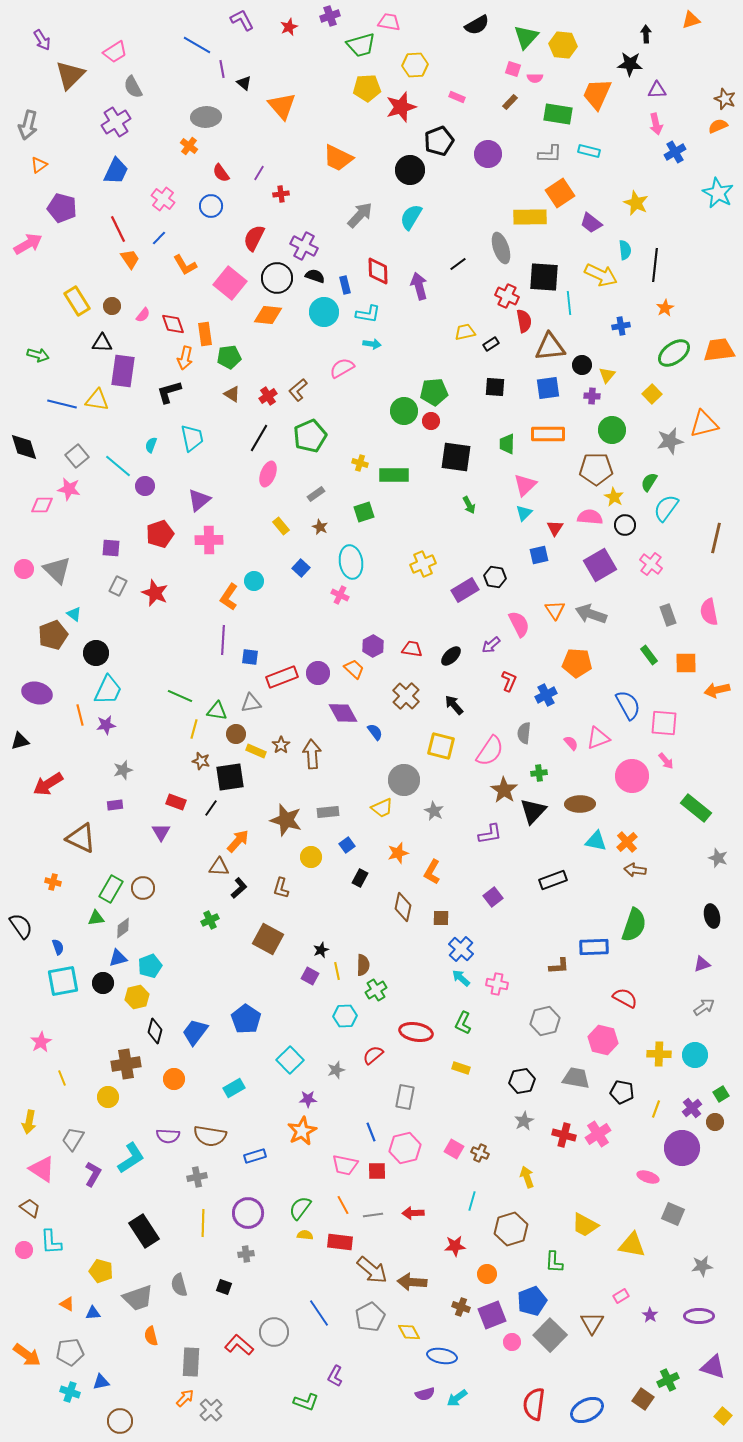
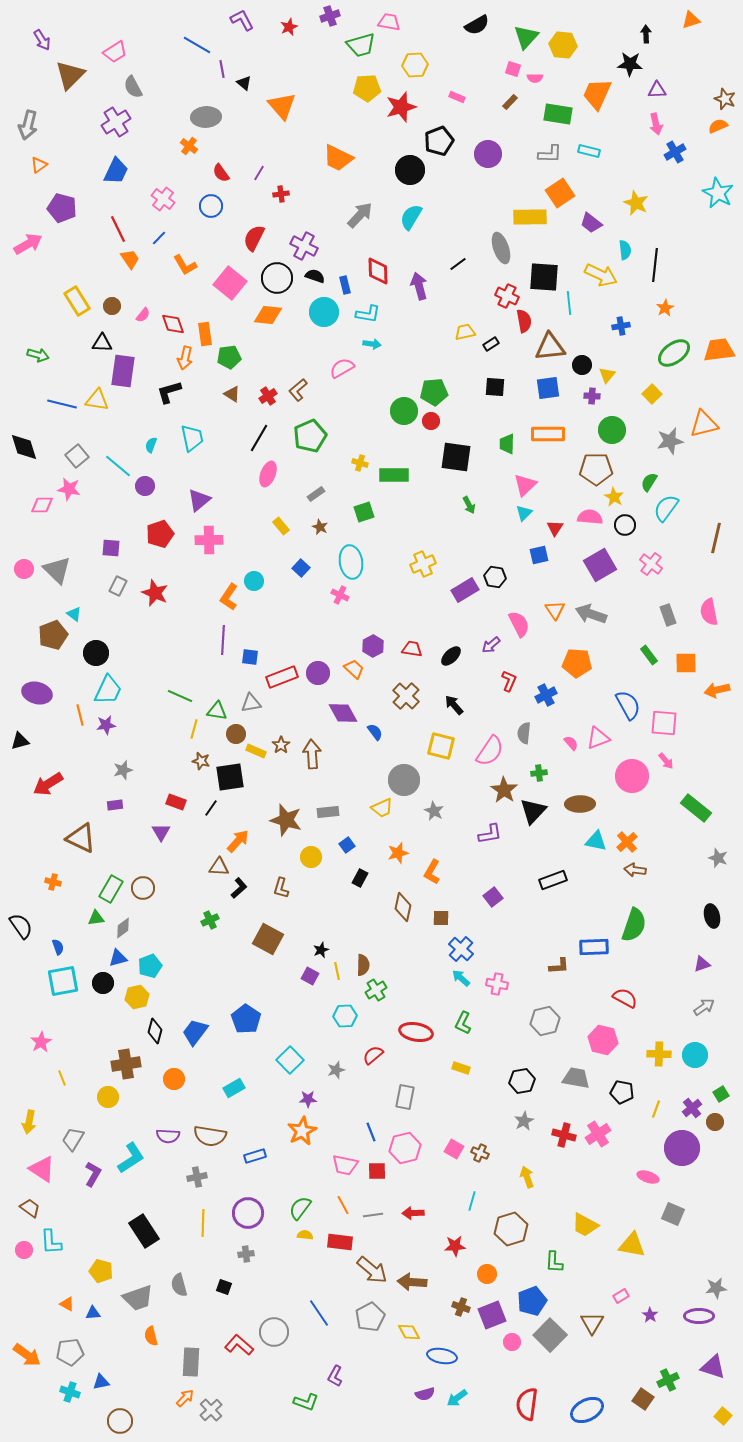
gray star at (702, 1266): moved 14 px right, 22 px down
red semicircle at (534, 1404): moved 7 px left
